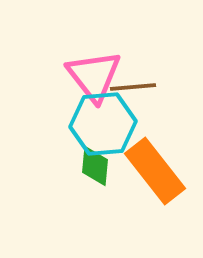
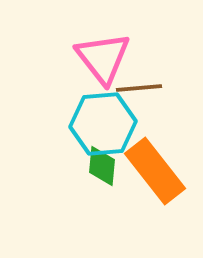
pink triangle: moved 9 px right, 18 px up
brown line: moved 6 px right, 1 px down
green diamond: moved 7 px right
